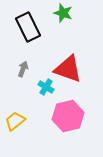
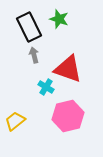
green star: moved 4 px left, 6 px down
black rectangle: moved 1 px right
gray arrow: moved 11 px right, 14 px up; rotated 35 degrees counterclockwise
